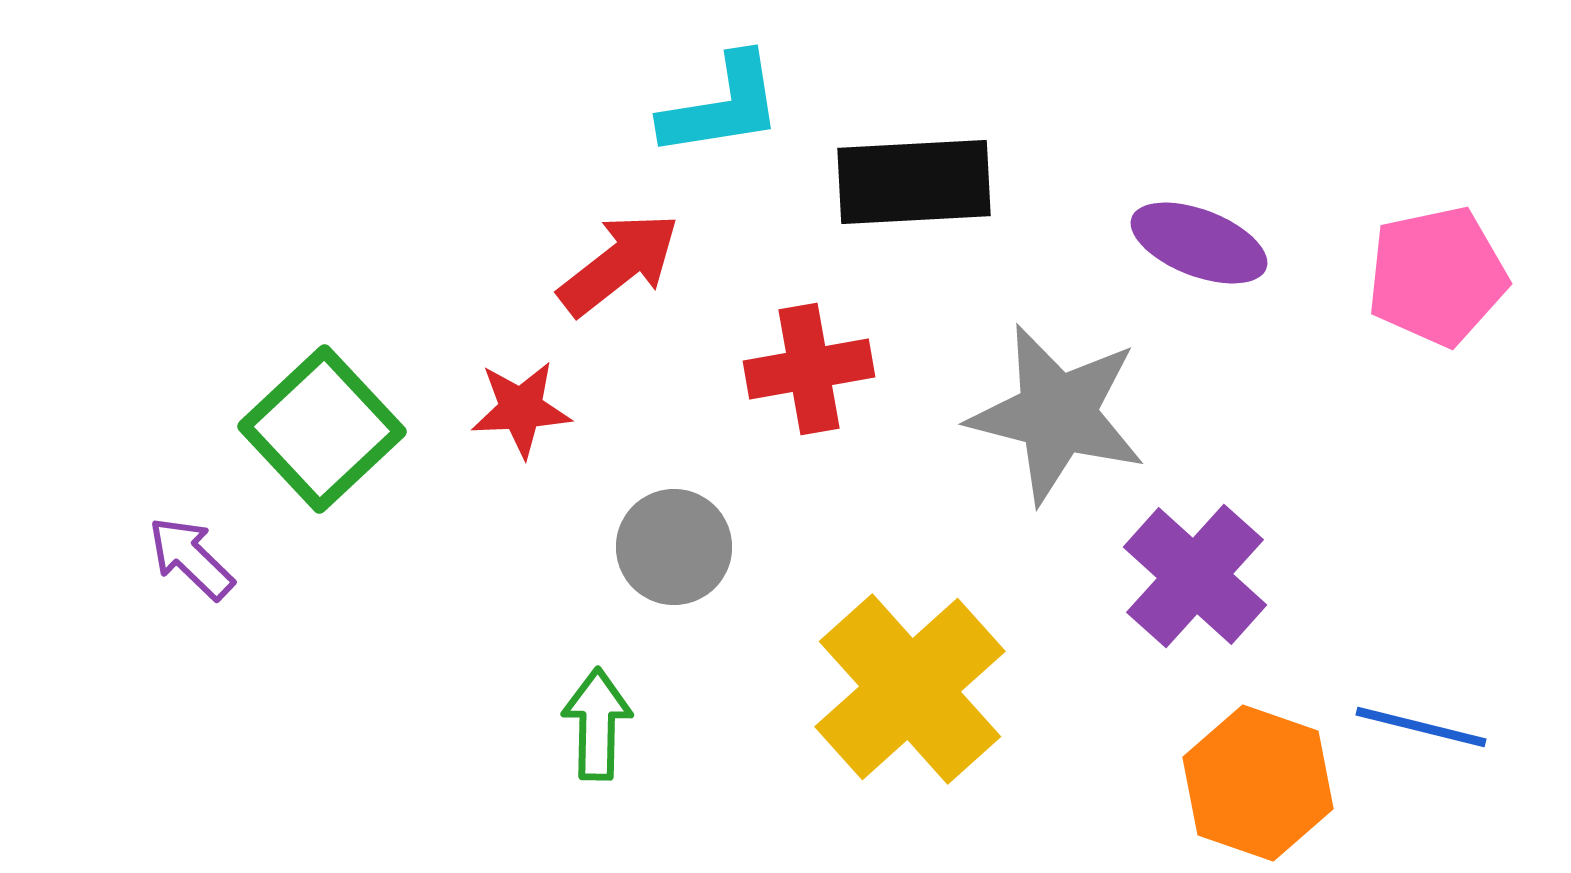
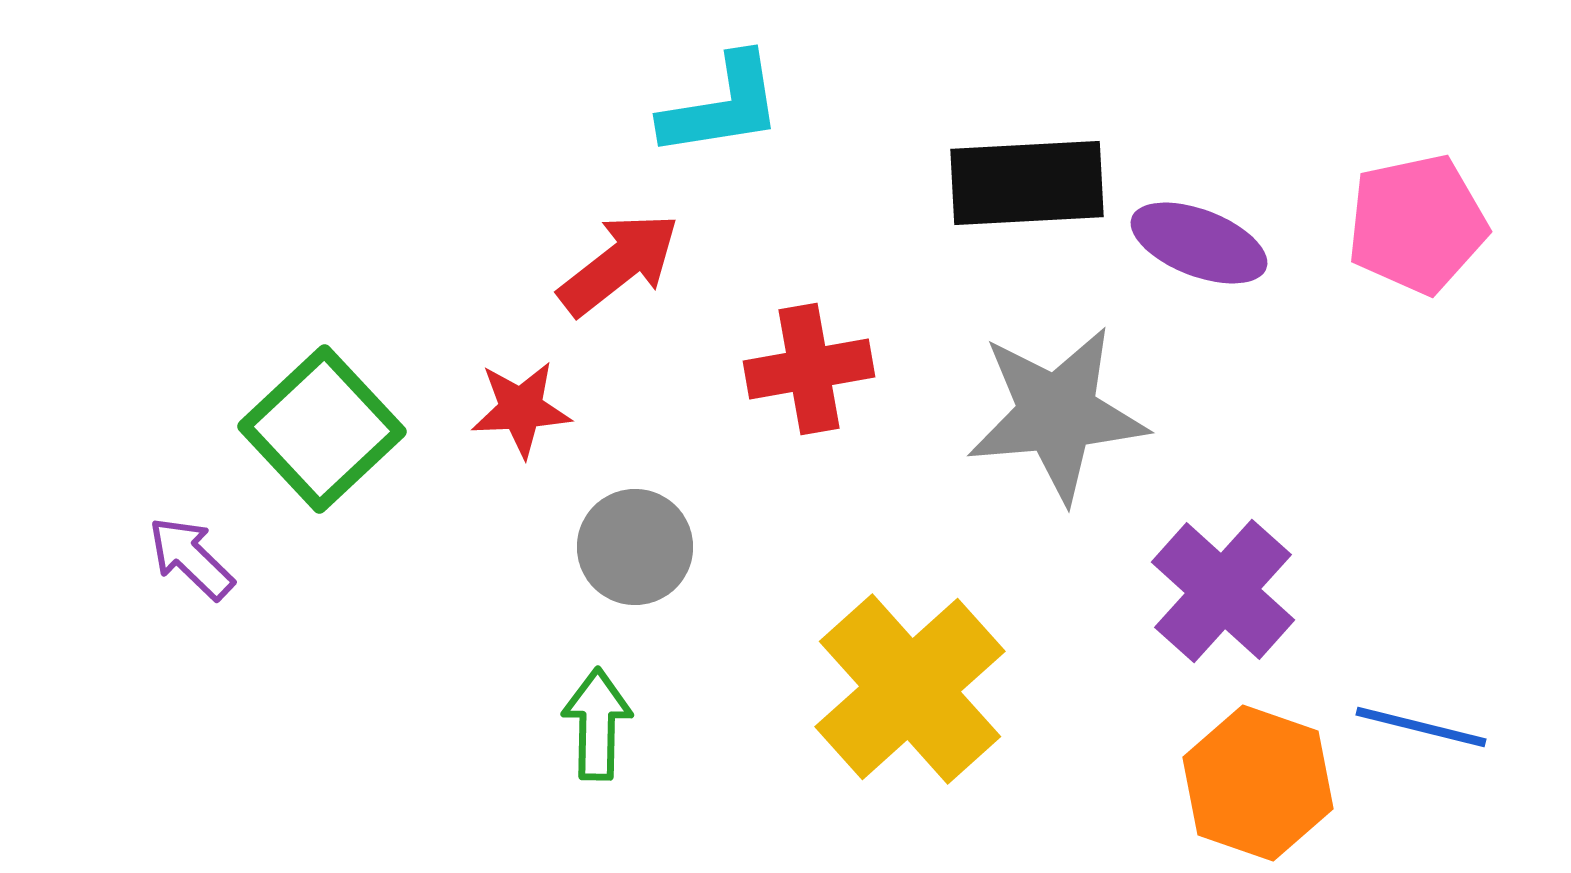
black rectangle: moved 113 px right, 1 px down
pink pentagon: moved 20 px left, 52 px up
gray star: rotated 19 degrees counterclockwise
gray circle: moved 39 px left
purple cross: moved 28 px right, 15 px down
